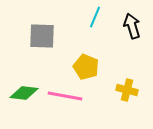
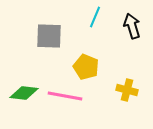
gray square: moved 7 px right
